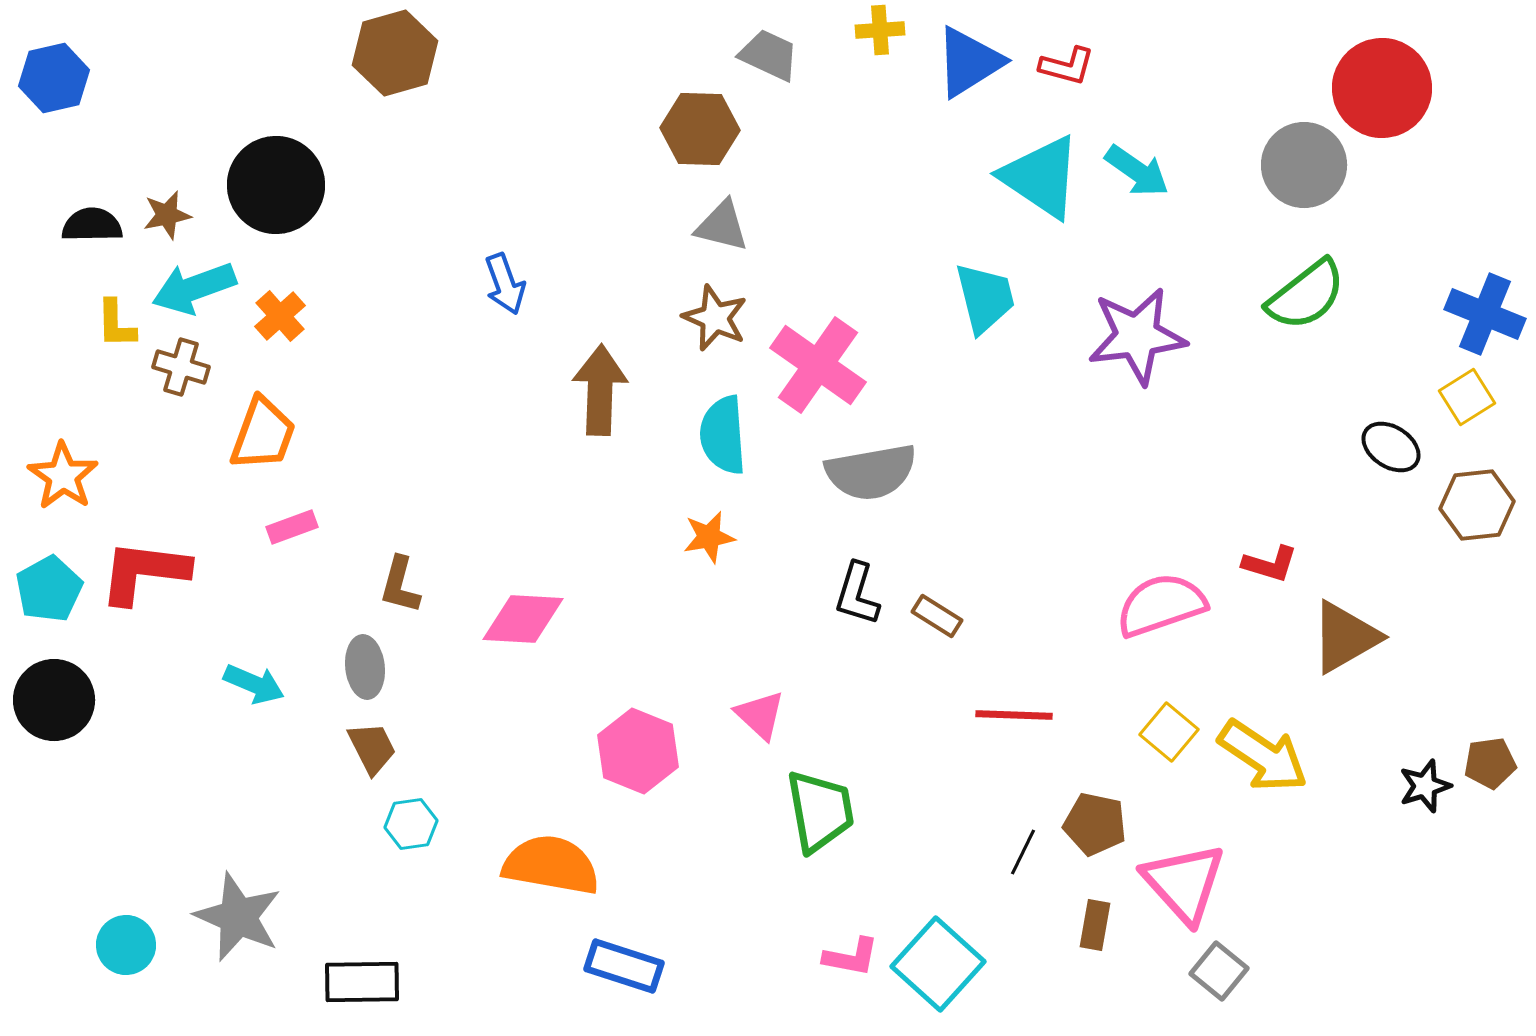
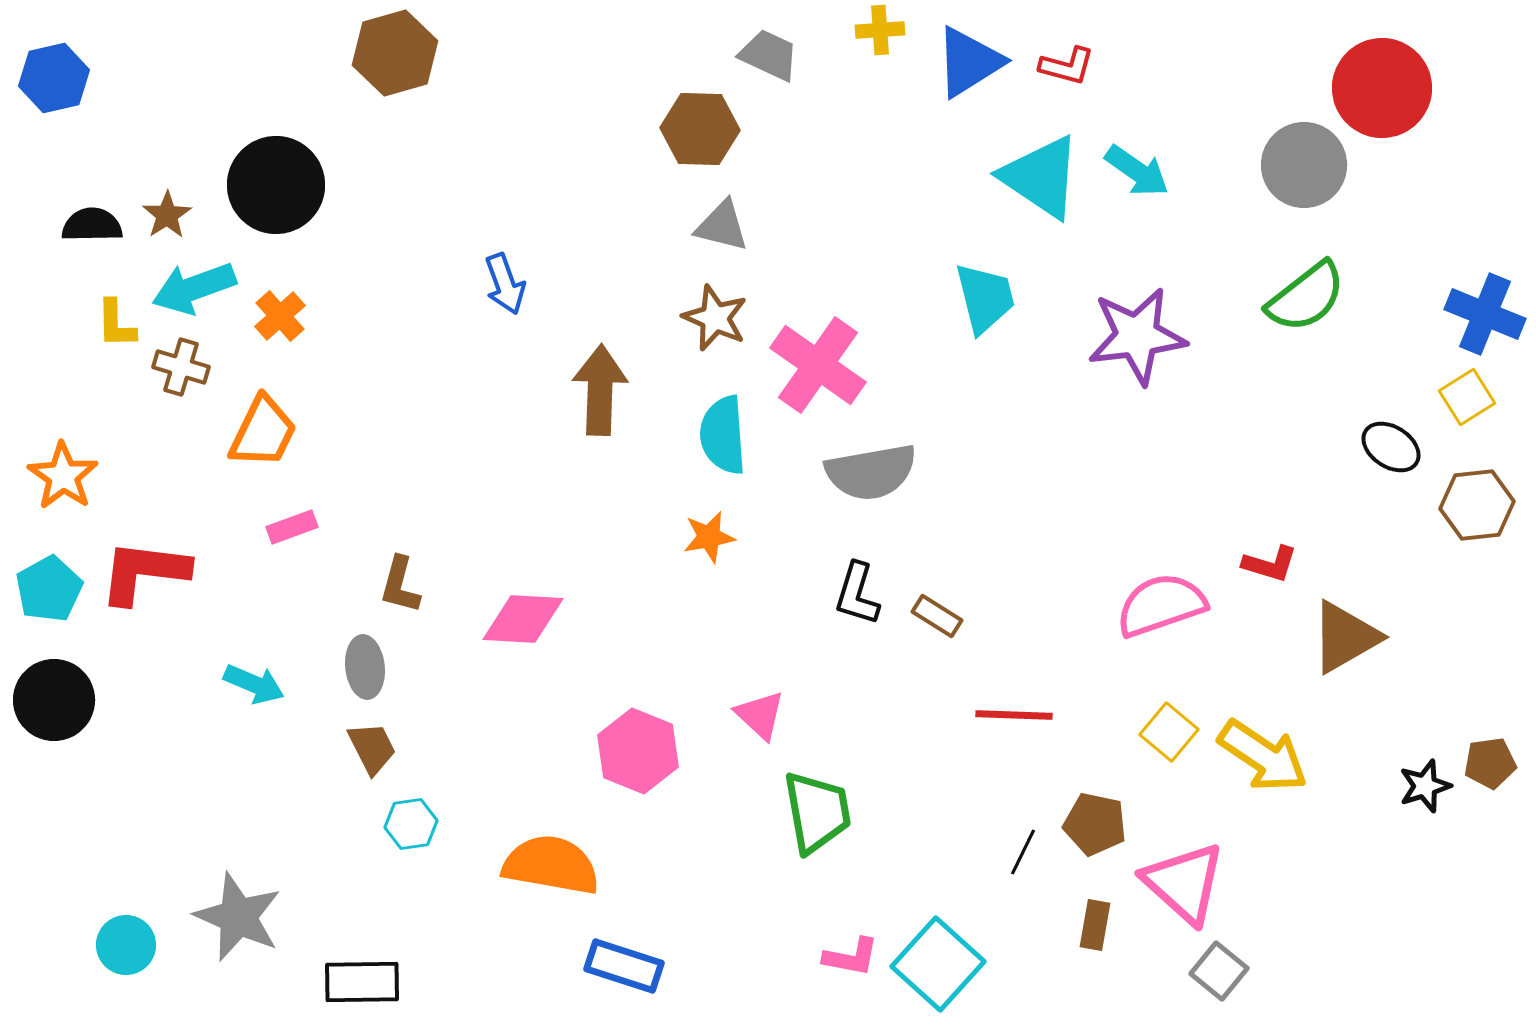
brown star at (167, 215): rotated 21 degrees counterclockwise
green semicircle at (1306, 295): moved 2 px down
orange trapezoid at (263, 434): moved 2 px up; rotated 6 degrees clockwise
green trapezoid at (820, 811): moved 3 px left, 1 px down
pink triangle at (1184, 883): rotated 6 degrees counterclockwise
